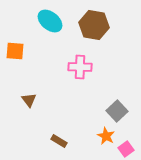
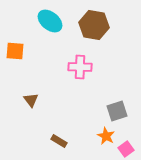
brown triangle: moved 2 px right
gray square: rotated 25 degrees clockwise
